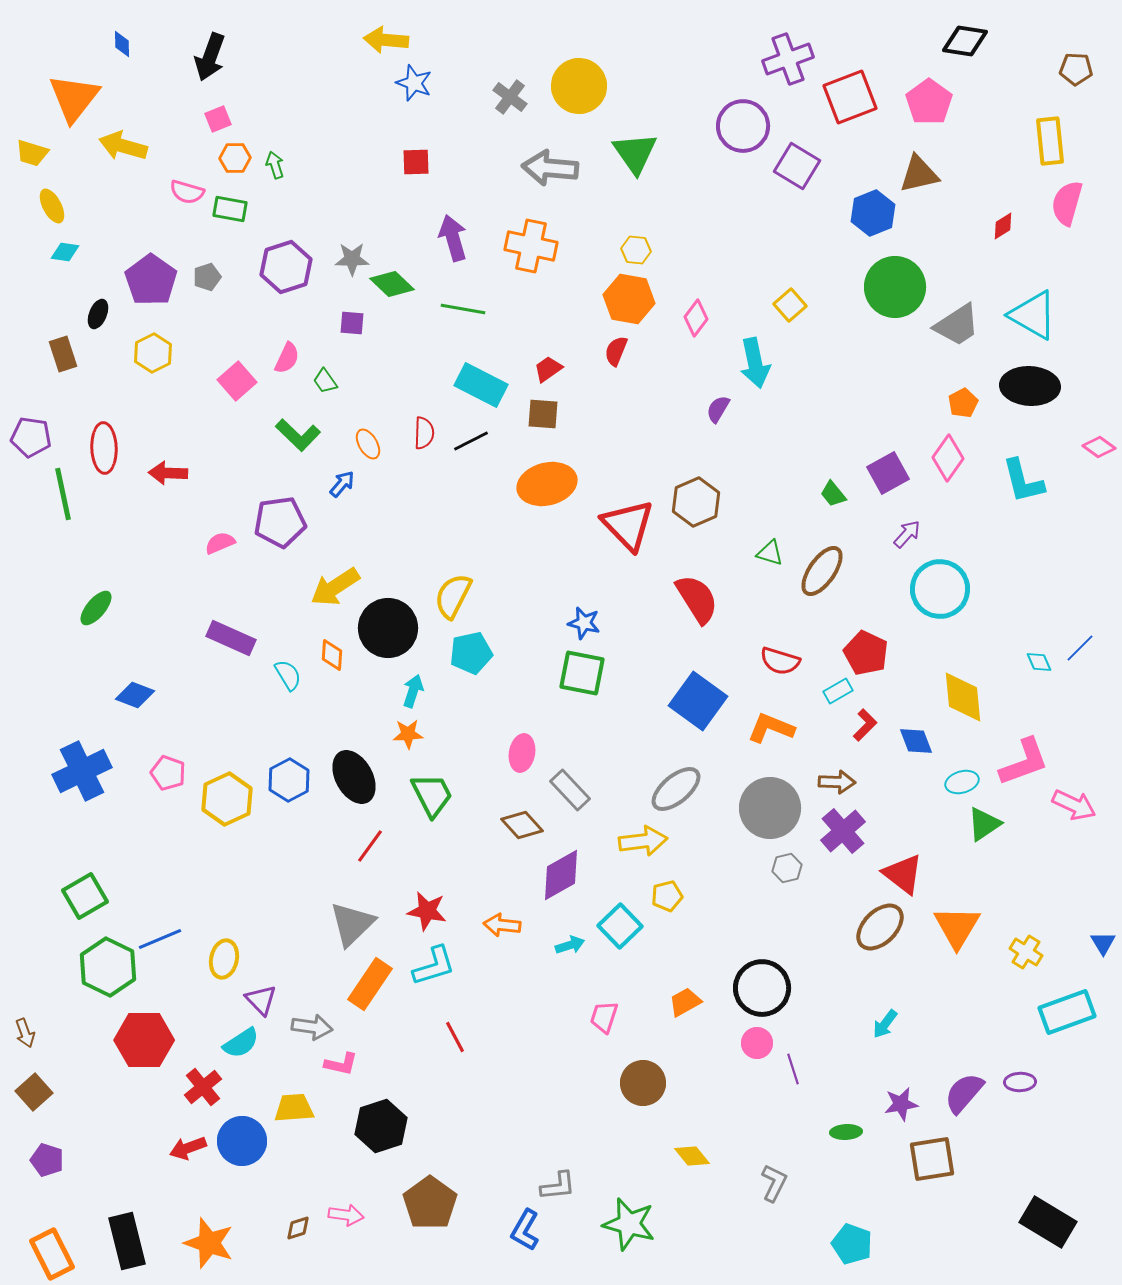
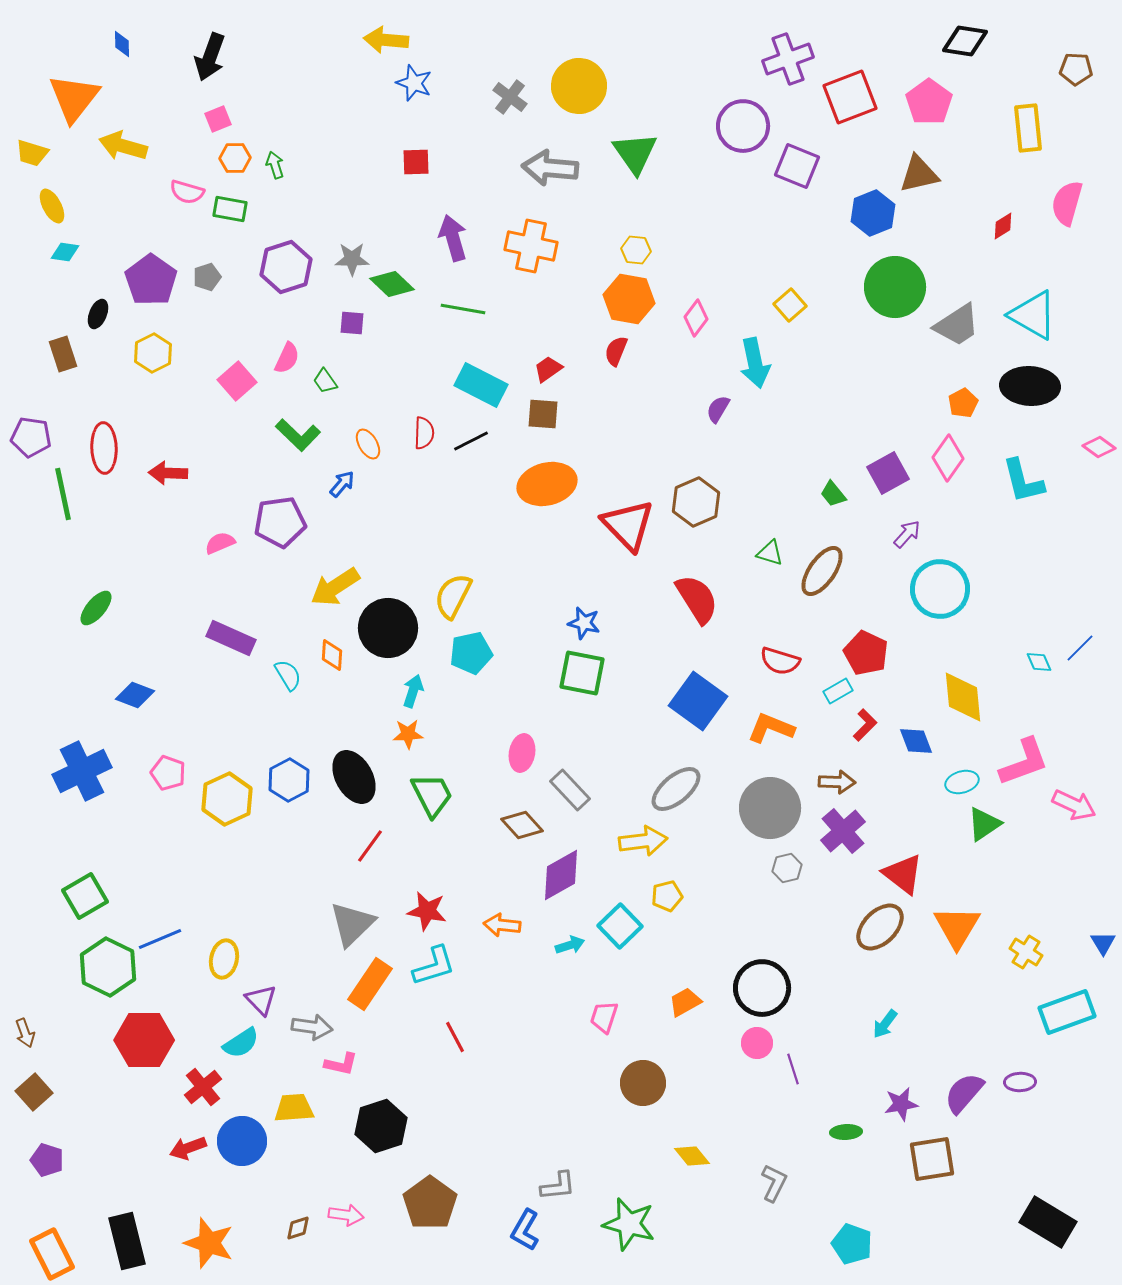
yellow rectangle at (1050, 141): moved 22 px left, 13 px up
purple square at (797, 166): rotated 9 degrees counterclockwise
